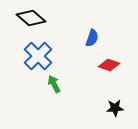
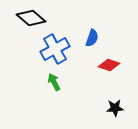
blue cross: moved 17 px right, 7 px up; rotated 16 degrees clockwise
green arrow: moved 2 px up
